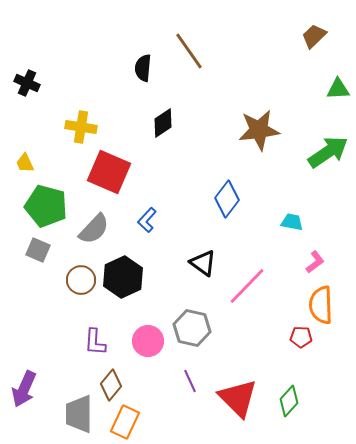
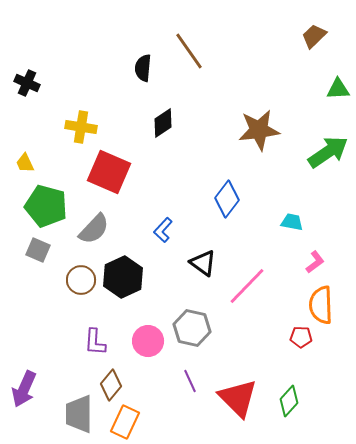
blue L-shape: moved 16 px right, 10 px down
